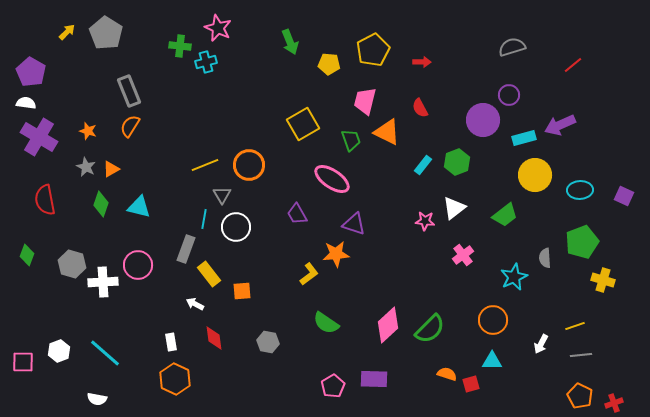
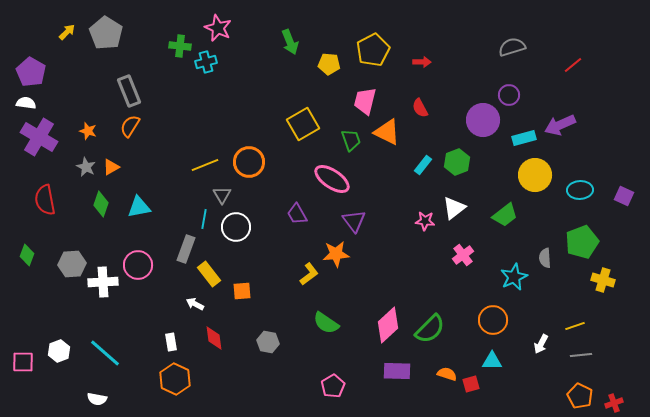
orange circle at (249, 165): moved 3 px up
orange triangle at (111, 169): moved 2 px up
cyan triangle at (139, 207): rotated 25 degrees counterclockwise
purple triangle at (354, 224): moved 3 px up; rotated 35 degrees clockwise
gray hexagon at (72, 264): rotated 20 degrees counterclockwise
purple rectangle at (374, 379): moved 23 px right, 8 px up
